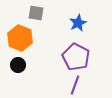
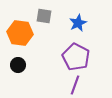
gray square: moved 8 px right, 3 px down
orange hexagon: moved 5 px up; rotated 15 degrees counterclockwise
